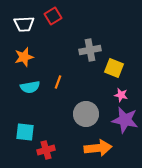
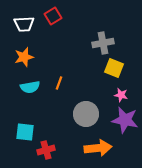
gray cross: moved 13 px right, 7 px up
orange line: moved 1 px right, 1 px down
